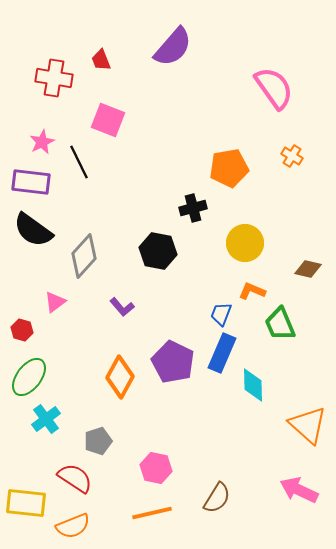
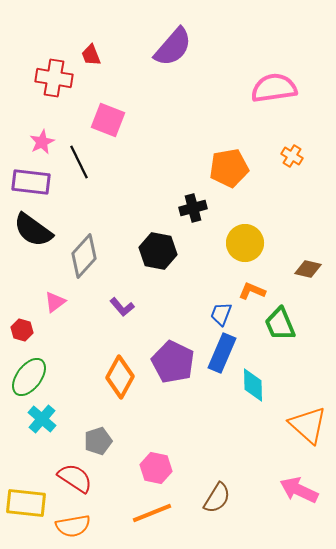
red trapezoid: moved 10 px left, 5 px up
pink semicircle: rotated 63 degrees counterclockwise
cyan cross: moved 4 px left; rotated 12 degrees counterclockwise
orange line: rotated 9 degrees counterclockwise
orange semicircle: rotated 12 degrees clockwise
